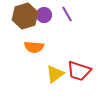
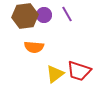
brown hexagon: rotated 10 degrees clockwise
